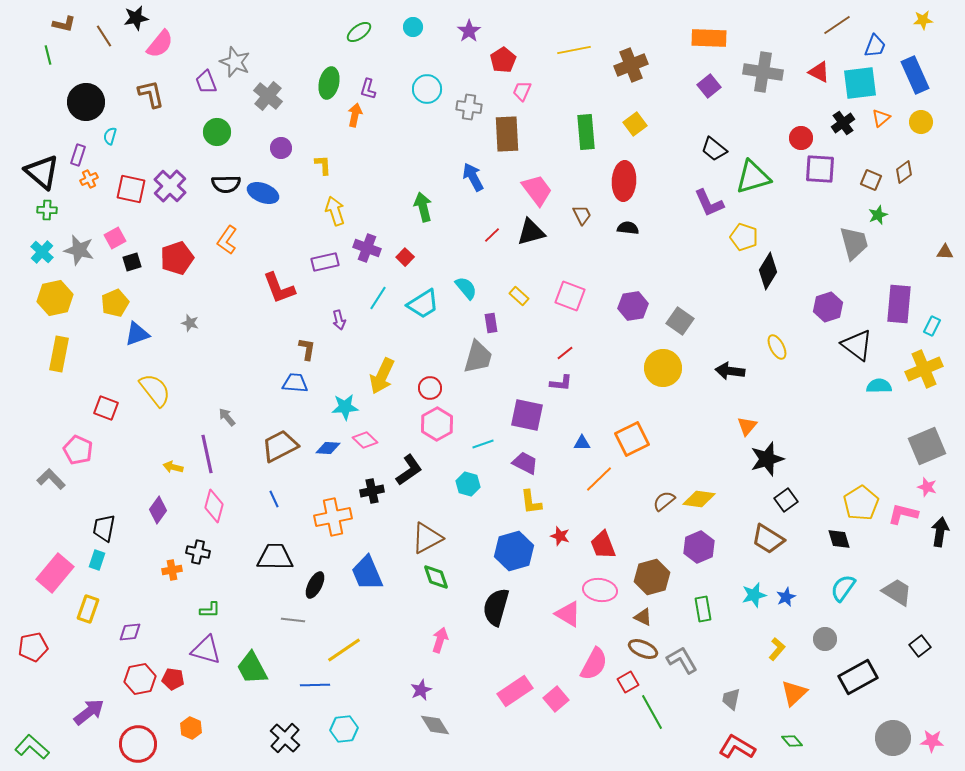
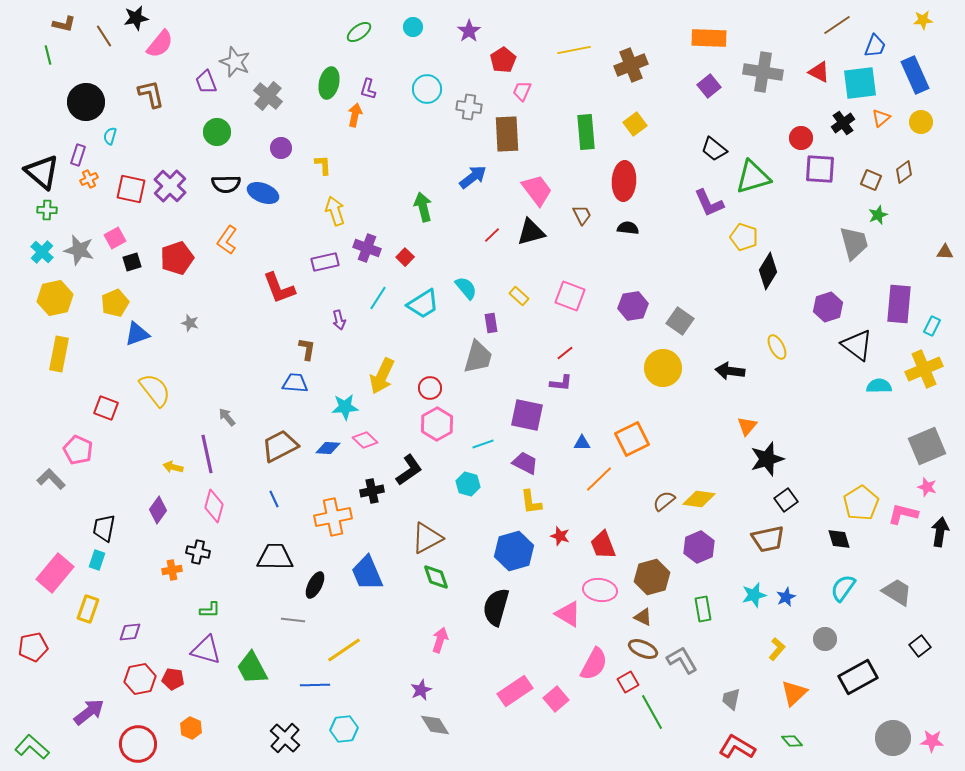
blue arrow at (473, 177): rotated 80 degrees clockwise
brown trapezoid at (768, 539): rotated 44 degrees counterclockwise
